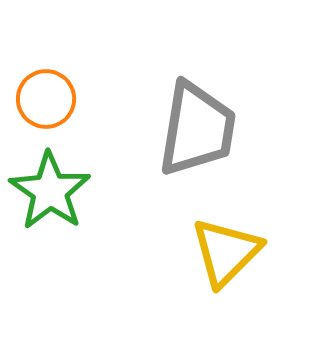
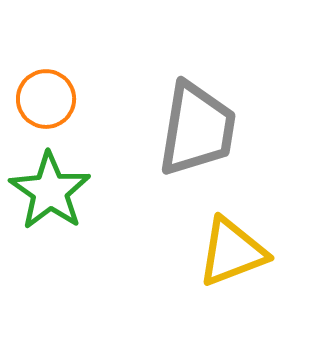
yellow triangle: moved 6 px right; rotated 24 degrees clockwise
